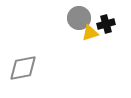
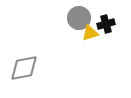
gray diamond: moved 1 px right
